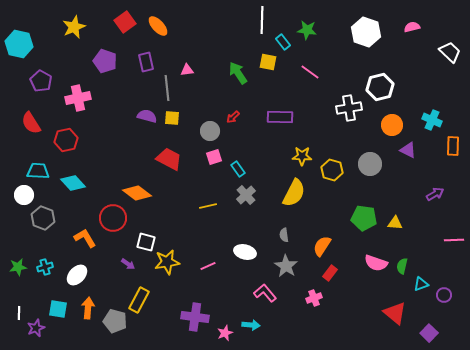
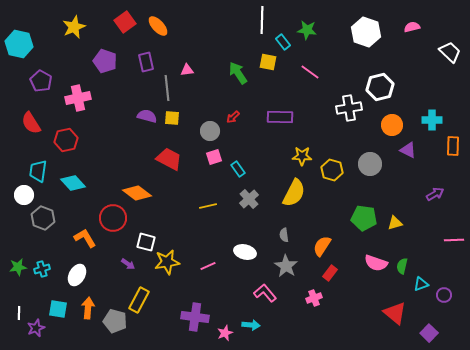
cyan cross at (432, 120): rotated 24 degrees counterclockwise
cyan trapezoid at (38, 171): rotated 85 degrees counterclockwise
gray cross at (246, 195): moved 3 px right, 4 px down
yellow triangle at (395, 223): rotated 21 degrees counterclockwise
cyan cross at (45, 267): moved 3 px left, 2 px down
white ellipse at (77, 275): rotated 15 degrees counterclockwise
